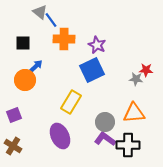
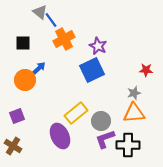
orange cross: rotated 30 degrees counterclockwise
purple star: moved 1 px right, 1 px down
blue arrow: moved 3 px right, 2 px down
gray star: moved 2 px left, 14 px down; rotated 24 degrees counterclockwise
yellow rectangle: moved 5 px right, 11 px down; rotated 20 degrees clockwise
purple square: moved 3 px right, 1 px down
gray circle: moved 4 px left, 1 px up
purple L-shape: rotated 55 degrees counterclockwise
